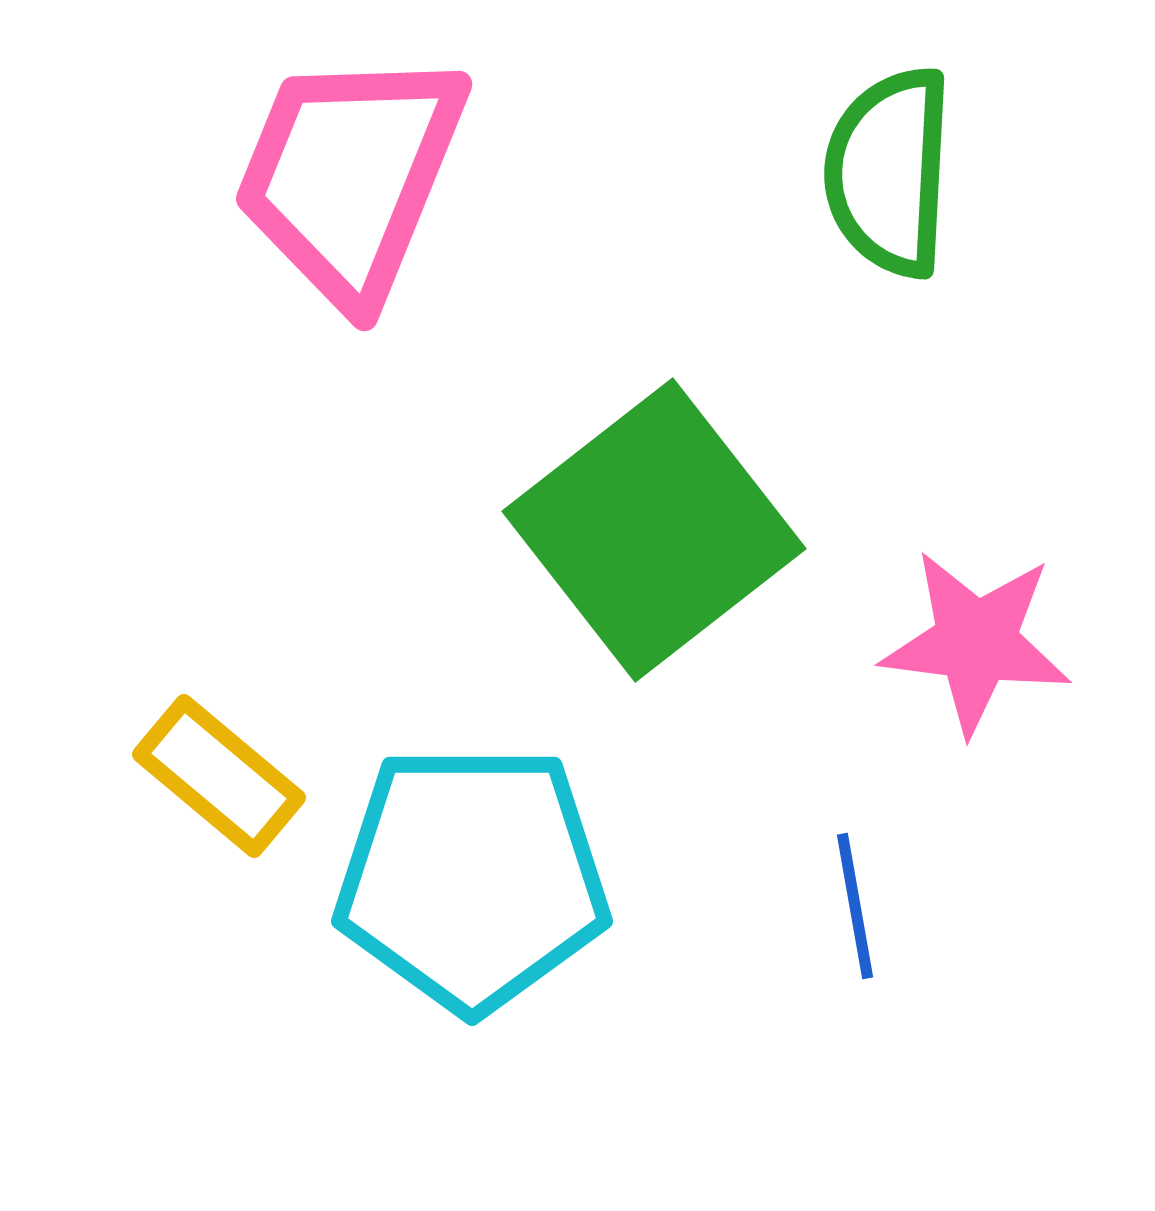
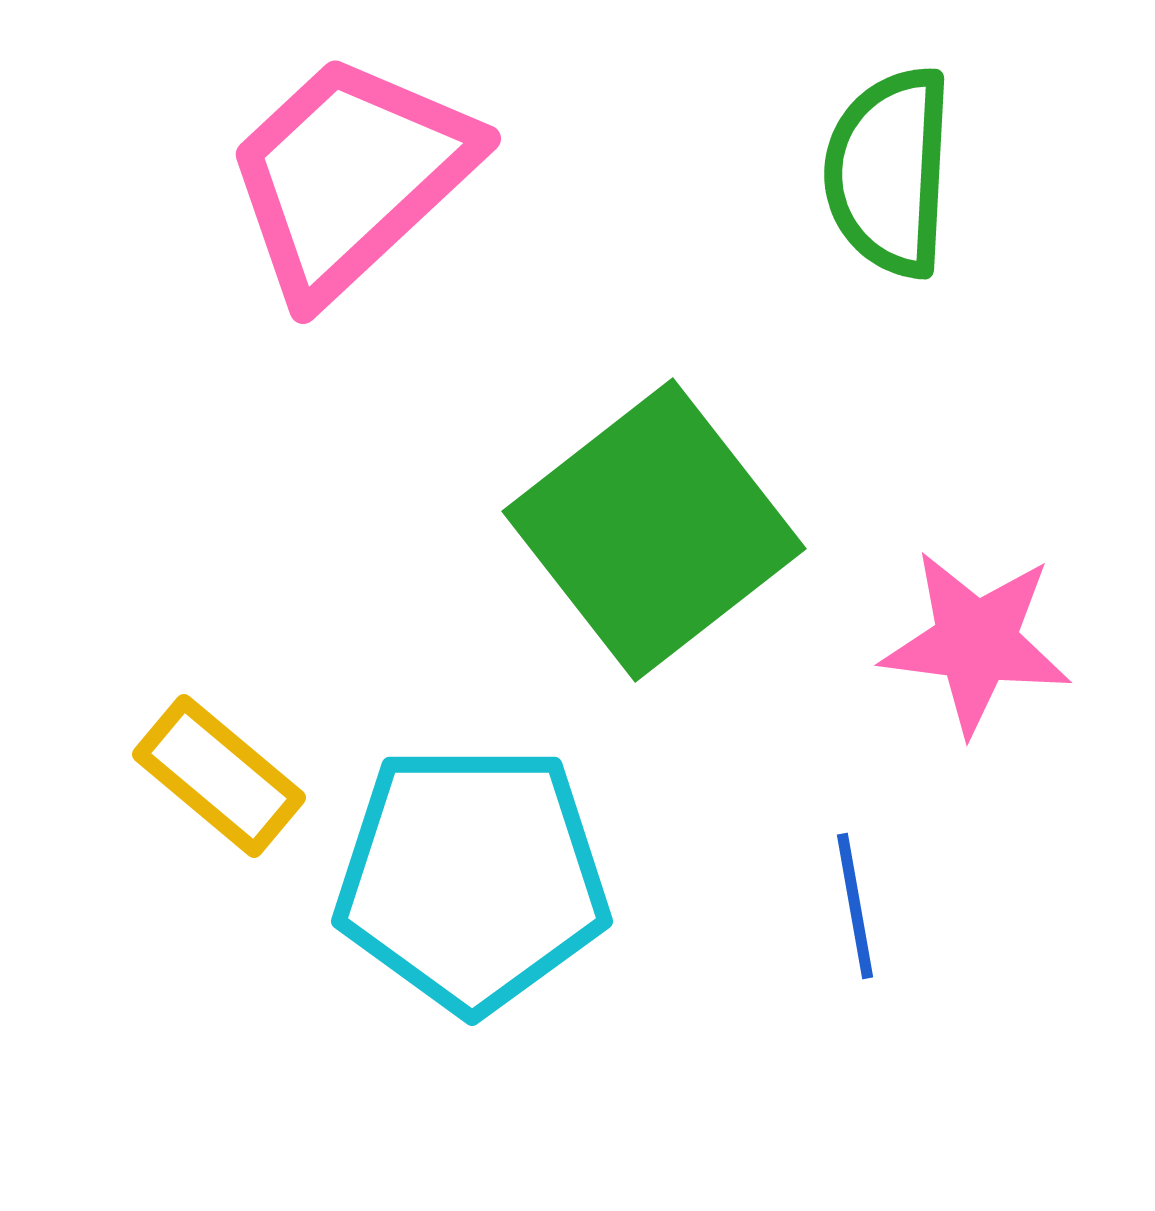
pink trapezoid: rotated 25 degrees clockwise
